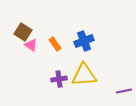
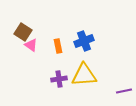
orange rectangle: moved 3 px right, 2 px down; rotated 24 degrees clockwise
